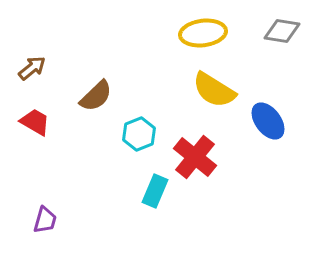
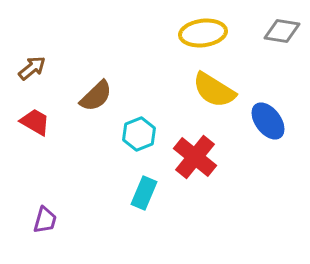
cyan rectangle: moved 11 px left, 2 px down
